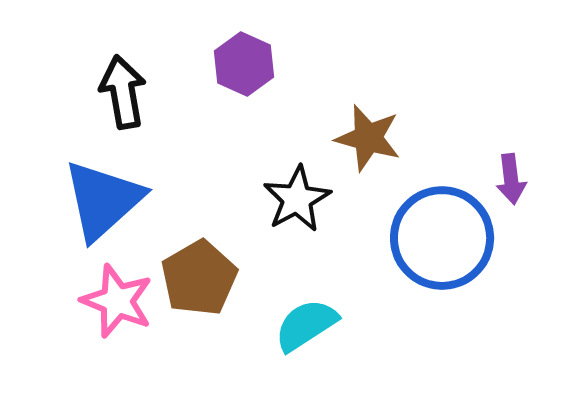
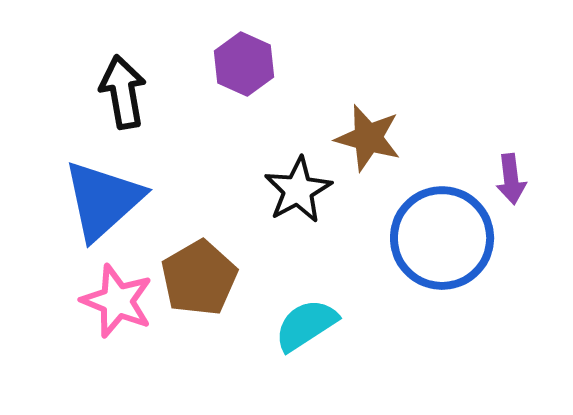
black star: moved 1 px right, 9 px up
